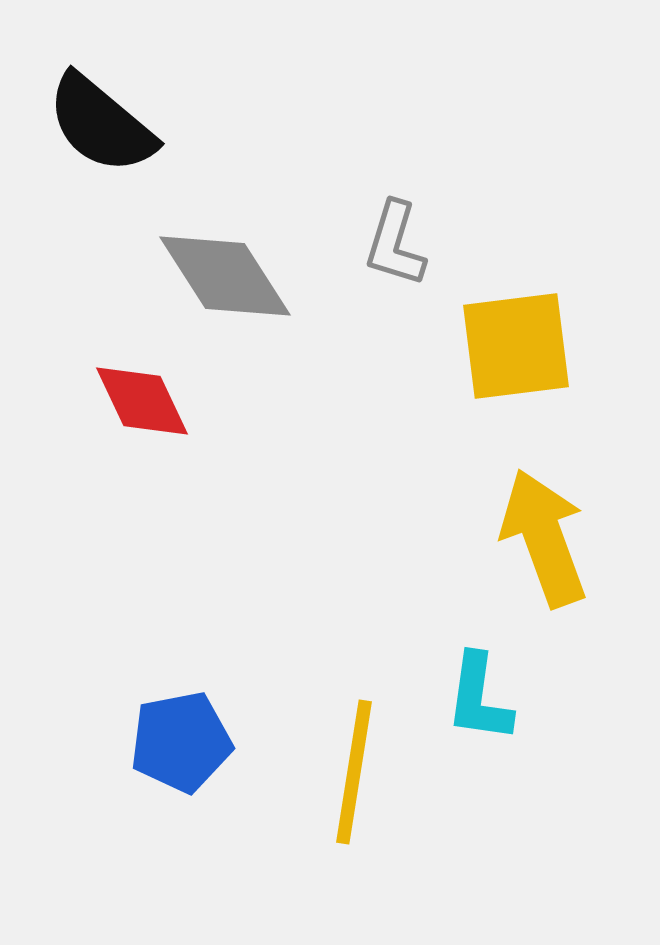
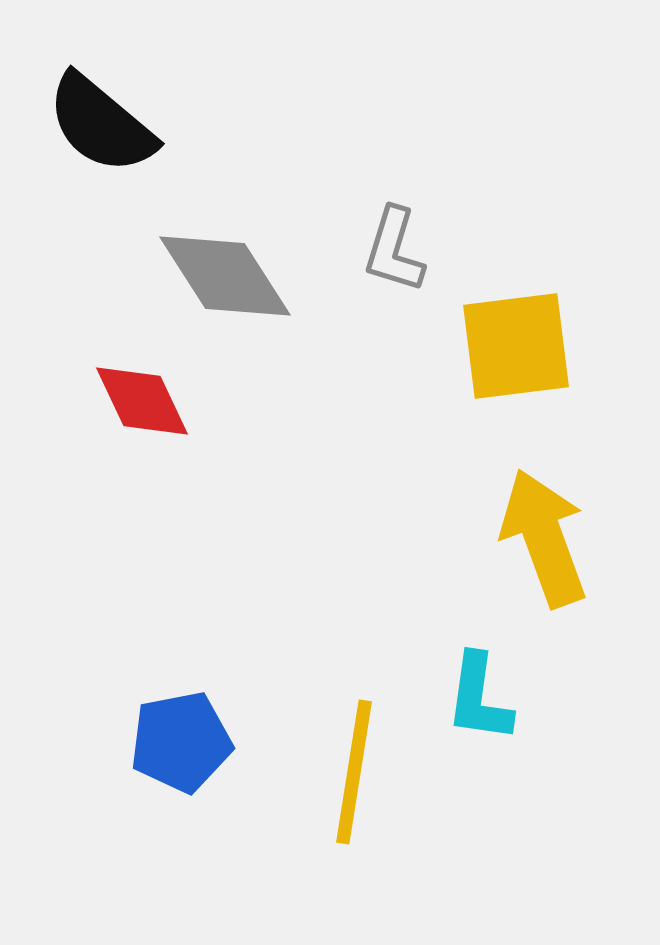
gray L-shape: moved 1 px left, 6 px down
